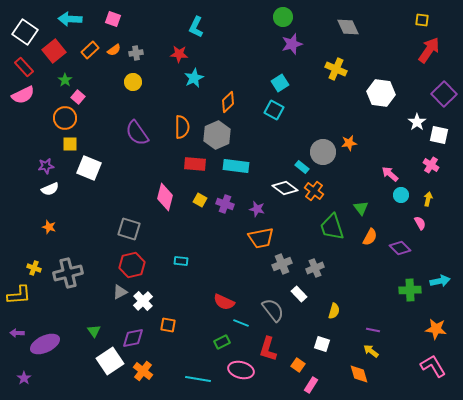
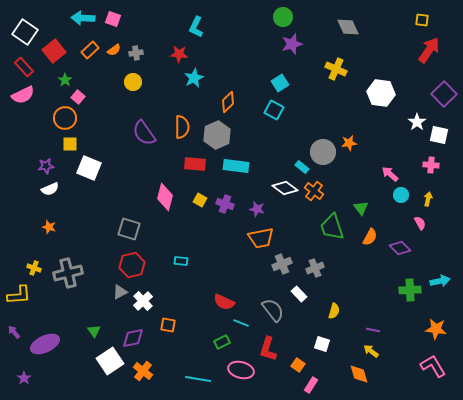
cyan arrow at (70, 19): moved 13 px right, 1 px up
purple semicircle at (137, 133): moved 7 px right
pink cross at (431, 165): rotated 28 degrees counterclockwise
purple arrow at (17, 333): moved 3 px left, 1 px up; rotated 48 degrees clockwise
